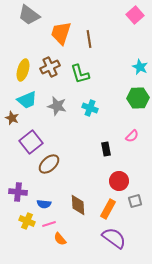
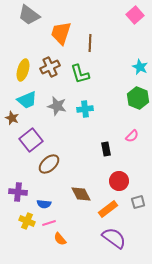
brown line: moved 1 px right, 4 px down; rotated 12 degrees clockwise
green hexagon: rotated 25 degrees clockwise
cyan cross: moved 5 px left, 1 px down; rotated 28 degrees counterclockwise
purple square: moved 2 px up
gray square: moved 3 px right, 1 px down
brown diamond: moved 3 px right, 11 px up; rotated 25 degrees counterclockwise
orange rectangle: rotated 24 degrees clockwise
pink line: moved 1 px up
